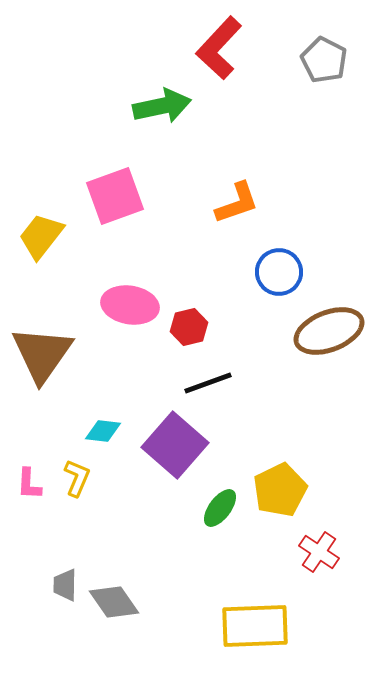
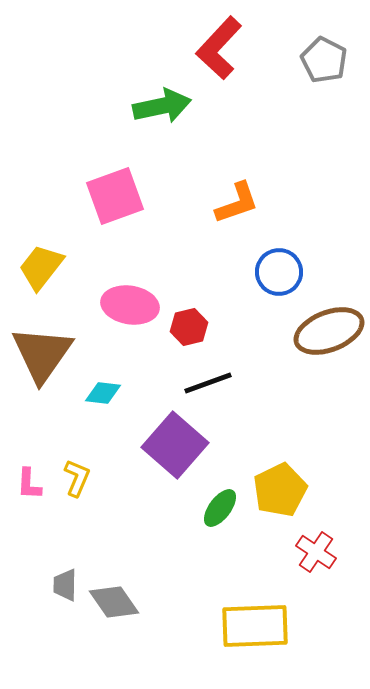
yellow trapezoid: moved 31 px down
cyan diamond: moved 38 px up
red cross: moved 3 px left
